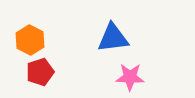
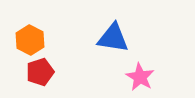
blue triangle: rotated 16 degrees clockwise
pink star: moved 10 px right; rotated 28 degrees clockwise
